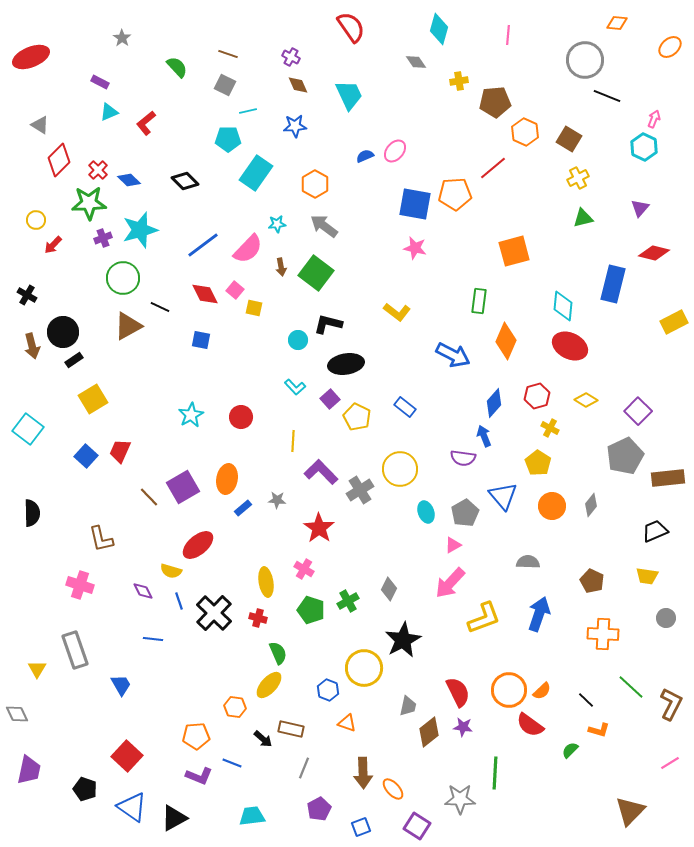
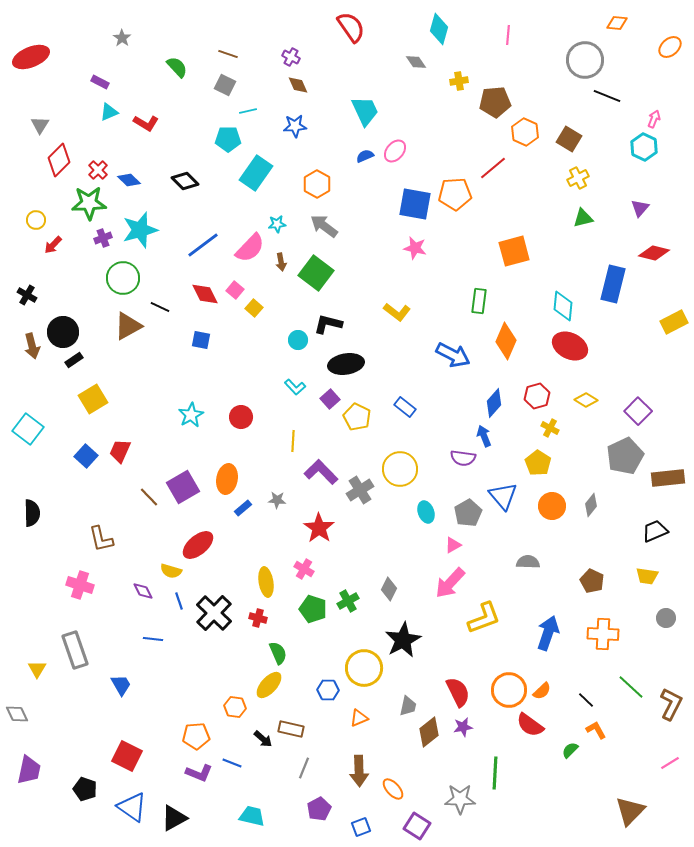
cyan trapezoid at (349, 95): moved 16 px right, 16 px down
red L-shape at (146, 123): rotated 110 degrees counterclockwise
gray triangle at (40, 125): rotated 30 degrees clockwise
orange hexagon at (315, 184): moved 2 px right
pink semicircle at (248, 249): moved 2 px right, 1 px up
brown arrow at (281, 267): moved 5 px up
yellow square at (254, 308): rotated 30 degrees clockwise
gray pentagon at (465, 513): moved 3 px right
green pentagon at (311, 610): moved 2 px right, 1 px up
blue arrow at (539, 614): moved 9 px right, 19 px down
blue hexagon at (328, 690): rotated 20 degrees counterclockwise
orange triangle at (347, 723): moved 12 px right, 5 px up; rotated 42 degrees counterclockwise
purple star at (463, 727): rotated 18 degrees counterclockwise
orange L-shape at (599, 730): moved 3 px left; rotated 135 degrees counterclockwise
red square at (127, 756): rotated 16 degrees counterclockwise
brown arrow at (363, 773): moved 4 px left, 2 px up
purple L-shape at (199, 776): moved 3 px up
cyan trapezoid at (252, 816): rotated 20 degrees clockwise
